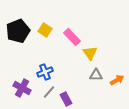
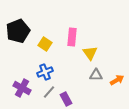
yellow square: moved 14 px down
pink rectangle: rotated 48 degrees clockwise
